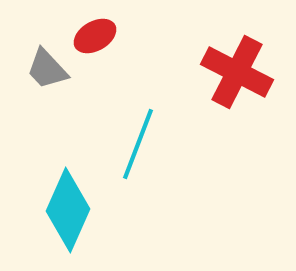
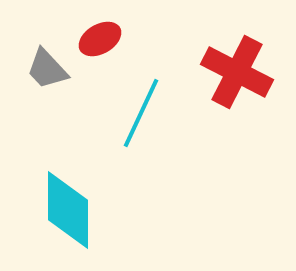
red ellipse: moved 5 px right, 3 px down
cyan line: moved 3 px right, 31 px up; rotated 4 degrees clockwise
cyan diamond: rotated 24 degrees counterclockwise
